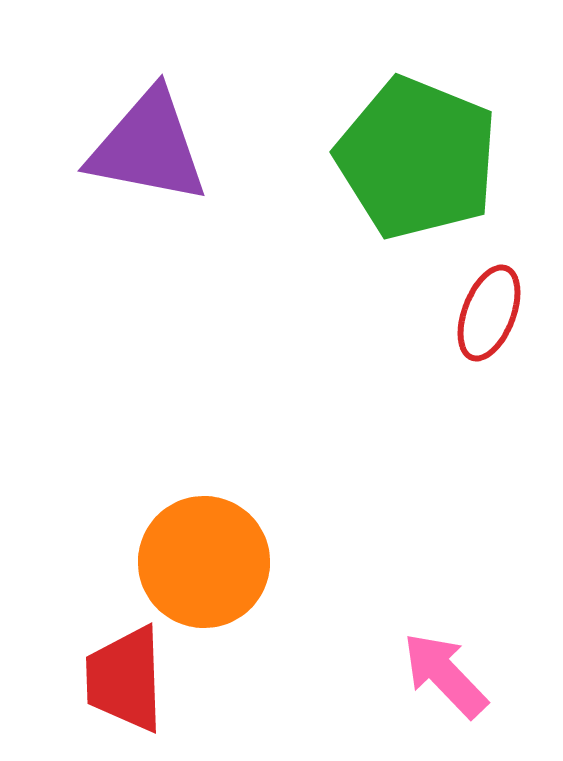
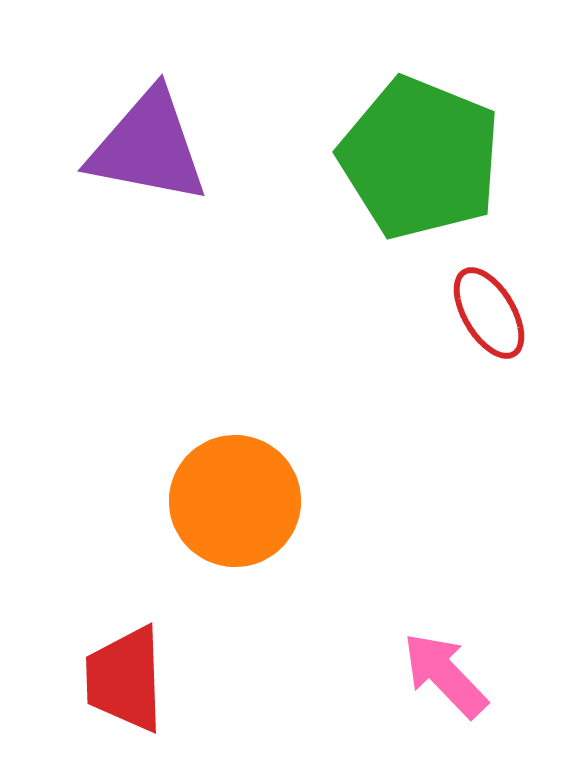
green pentagon: moved 3 px right
red ellipse: rotated 52 degrees counterclockwise
orange circle: moved 31 px right, 61 px up
